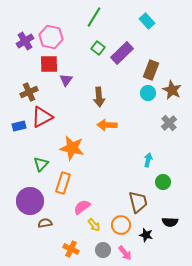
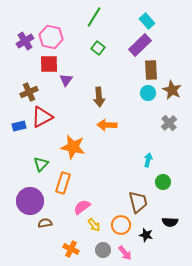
purple rectangle: moved 18 px right, 8 px up
brown rectangle: rotated 24 degrees counterclockwise
orange star: moved 1 px right, 1 px up
